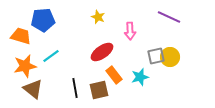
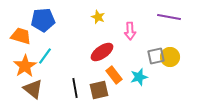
purple line: rotated 15 degrees counterclockwise
cyan line: moved 6 px left; rotated 18 degrees counterclockwise
orange star: rotated 20 degrees counterclockwise
cyan star: moved 1 px left
